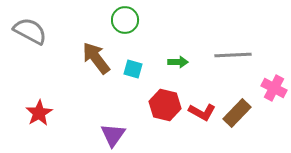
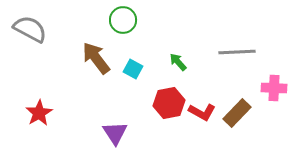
green circle: moved 2 px left
gray semicircle: moved 2 px up
gray line: moved 4 px right, 3 px up
green arrow: rotated 132 degrees counterclockwise
cyan square: rotated 12 degrees clockwise
pink cross: rotated 25 degrees counterclockwise
red hexagon: moved 4 px right, 2 px up; rotated 24 degrees counterclockwise
purple triangle: moved 2 px right, 2 px up; rotated 8 degrees counterclockwise
